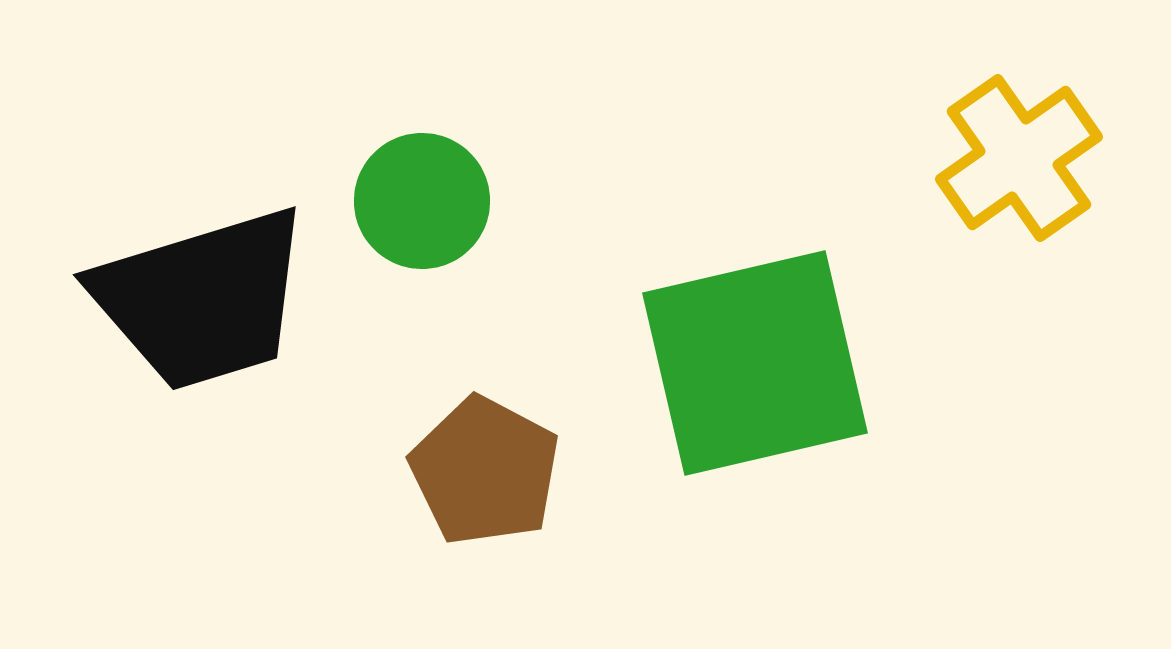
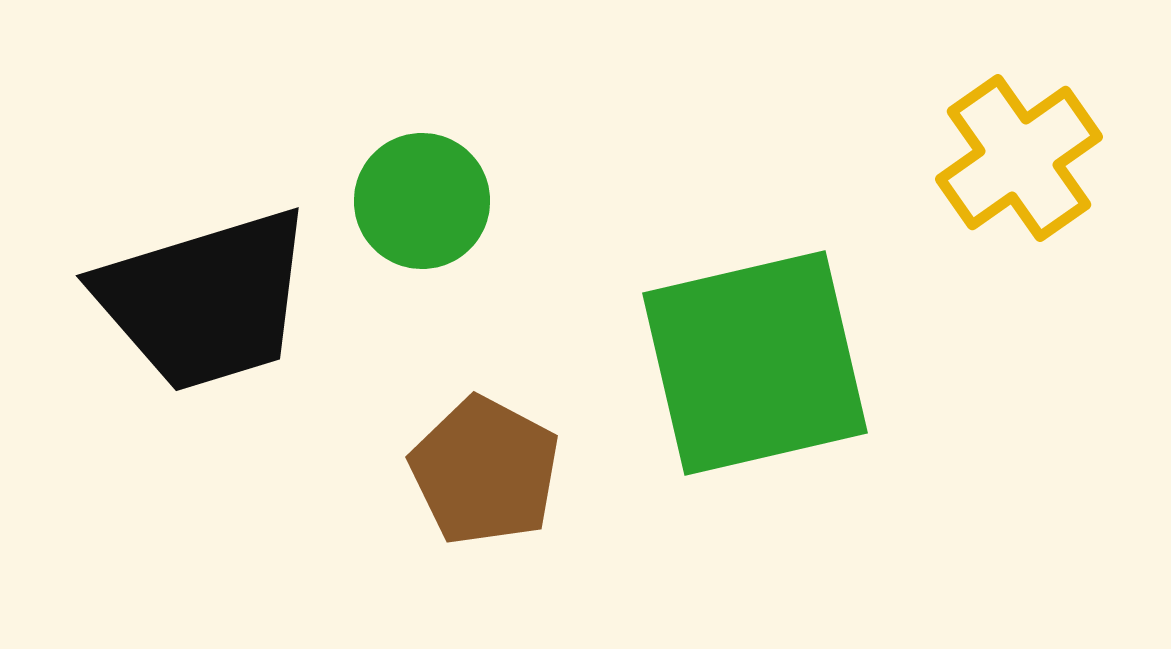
black trapezoid: moved 3 px right, 1 px down
